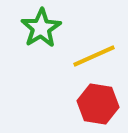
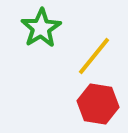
yellow line: rotated 27 degrees counterclockwise
